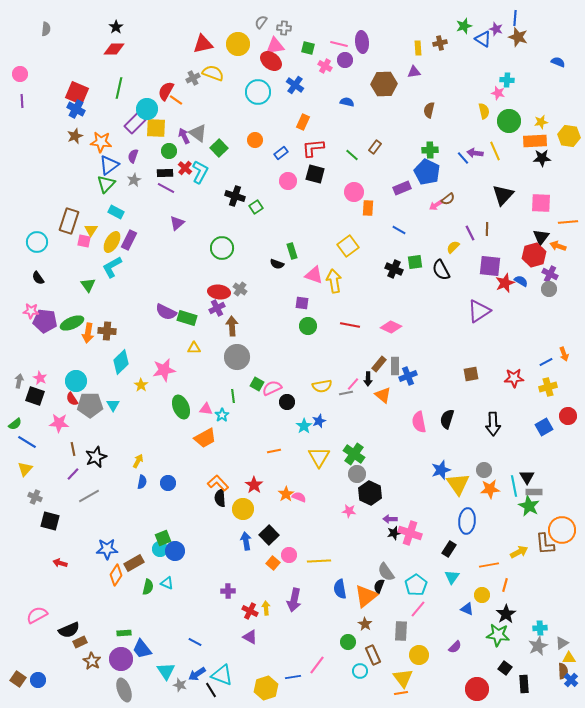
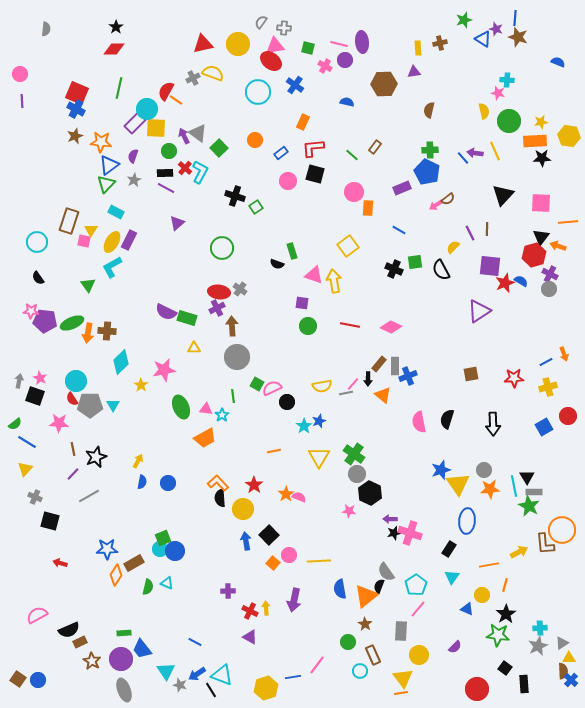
green star at (464, 26): moved 6 px up
